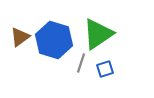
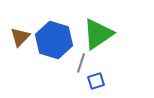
brown triangle: rotated 10 degrees counterclockwise
blue square: moved 9 px left, 12 px down
